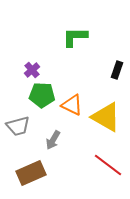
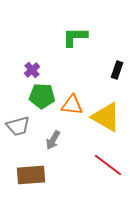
green pentagon: moved 1 px down
orange triangle: rotated 20 degrees counterclockwise
brown rectangle: moved 2 px down; rotated 20 degrees clockwise
